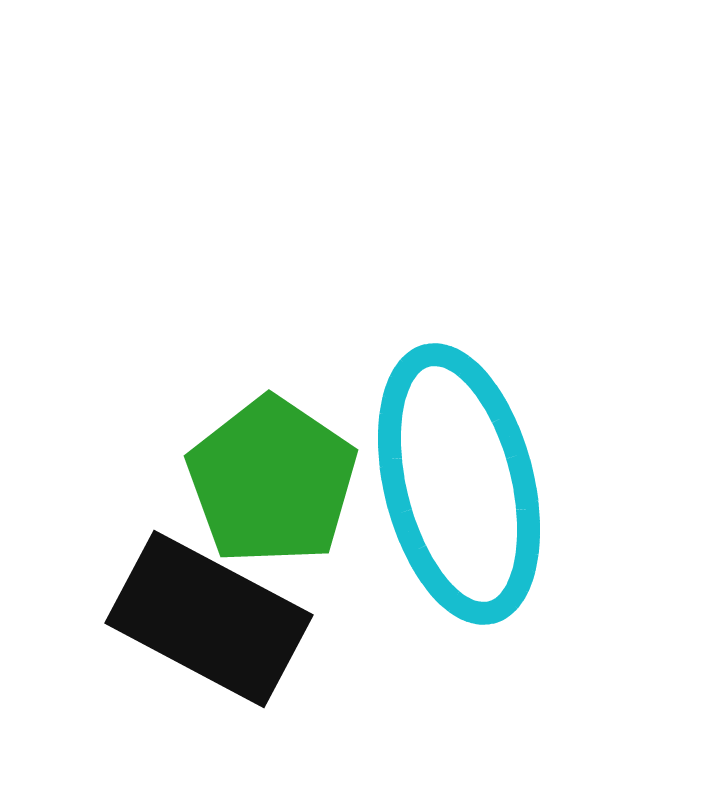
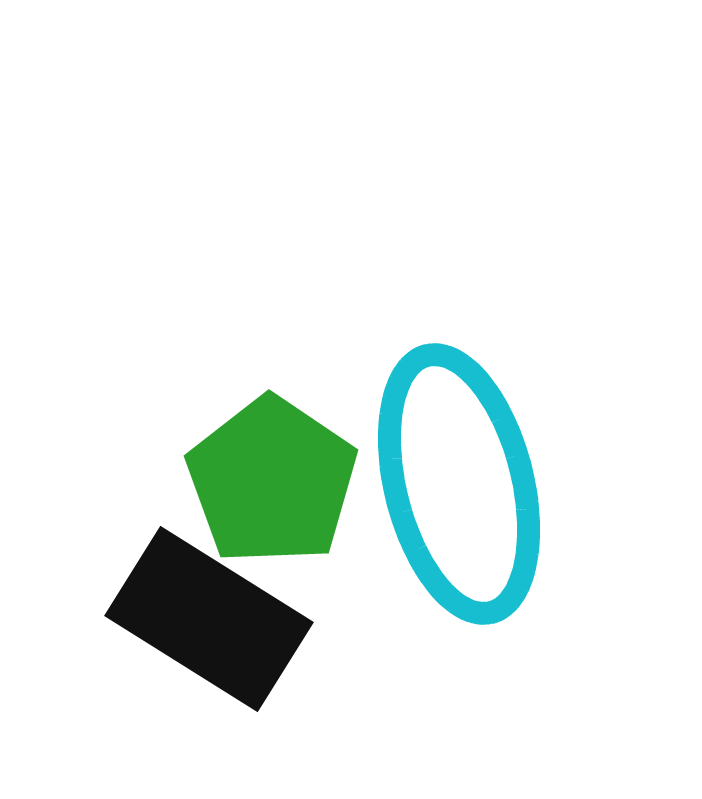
black rectangle: rotated 4 degrees clockwise
